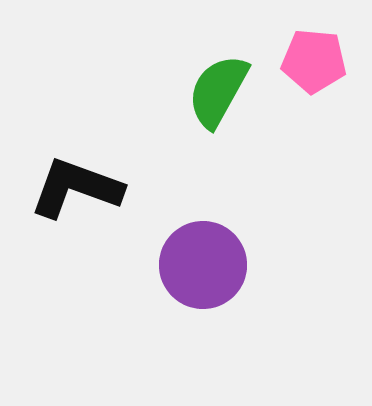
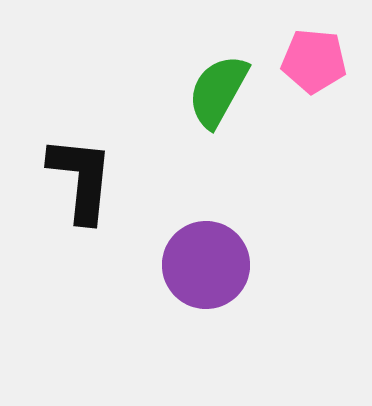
black L-shape: moved 5 px right, 9 px up; rotated 76 degrees clockwise
purple circle: moved 3 px right
